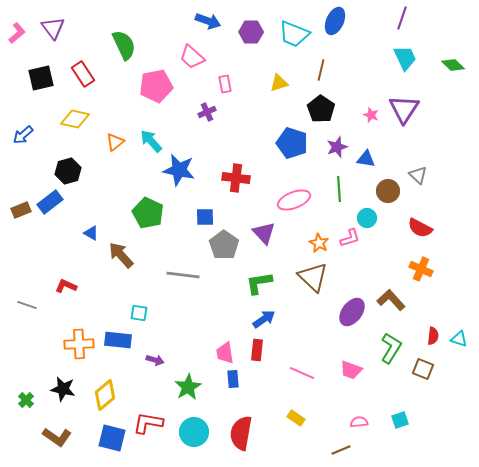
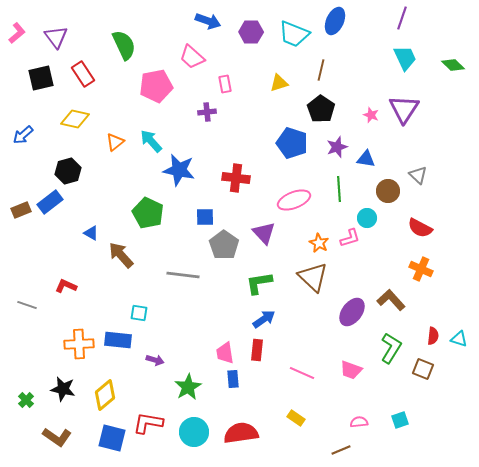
purple triangle at (53, 28): moved 3 px right, 9 px down
purple cross at (207, 112): rotated 18 degrees clockwise
red semicircle at (241, 433): rotated 72 degrees clockwise
